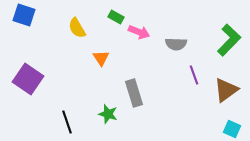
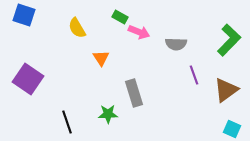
green rectangle: moved 4 px right
green star: rotated 18 degrees counterclockwise
